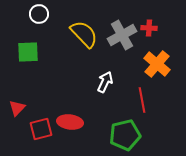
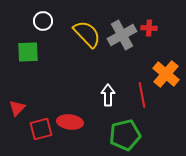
white circle: moved 4 px right, 7 px down
yellow semicircle: moved 3 px right
orange cross: moved 9 px right, 10 px down
white arrow: moved 3 px right, 13 px down; rotated 25 degrees counterclockwise
red line: moved 5 px up
